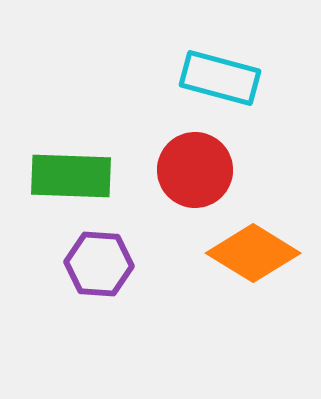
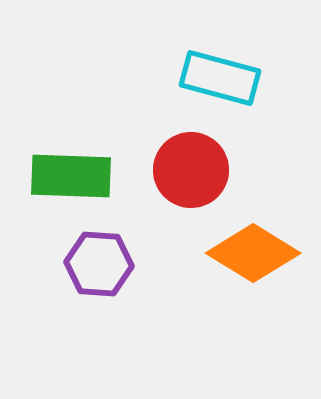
red circle: moved 4 px left
